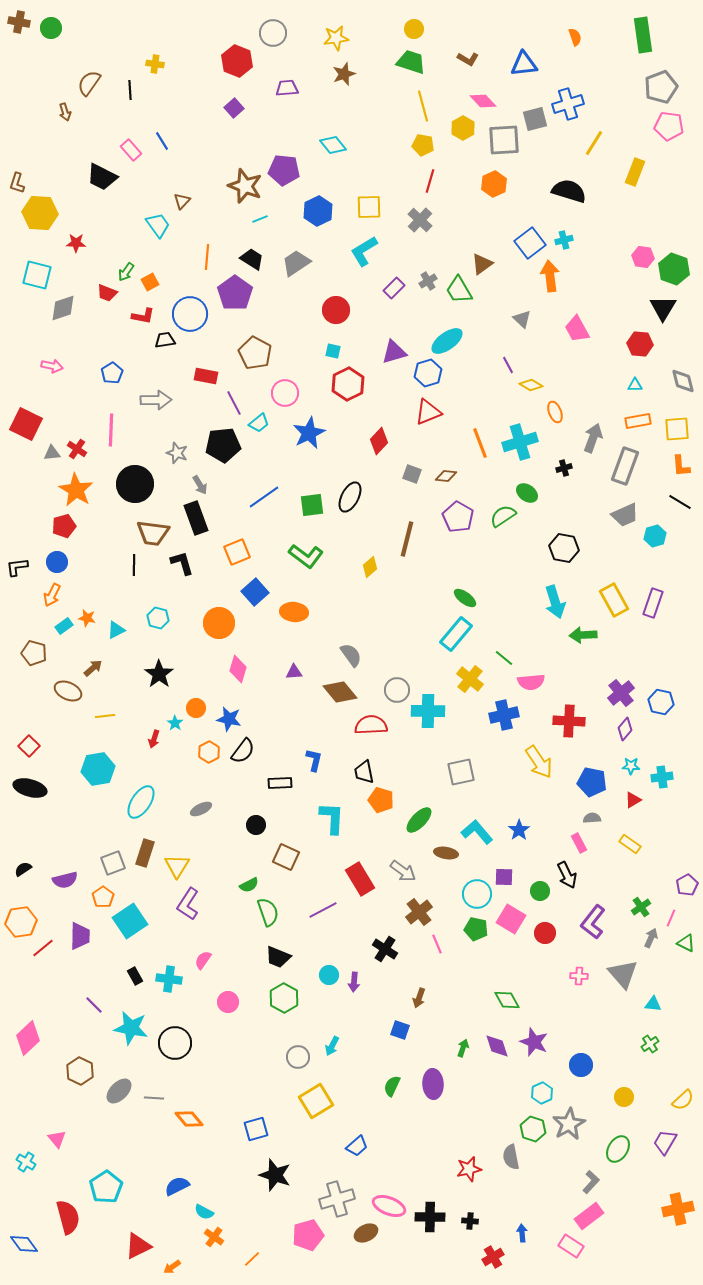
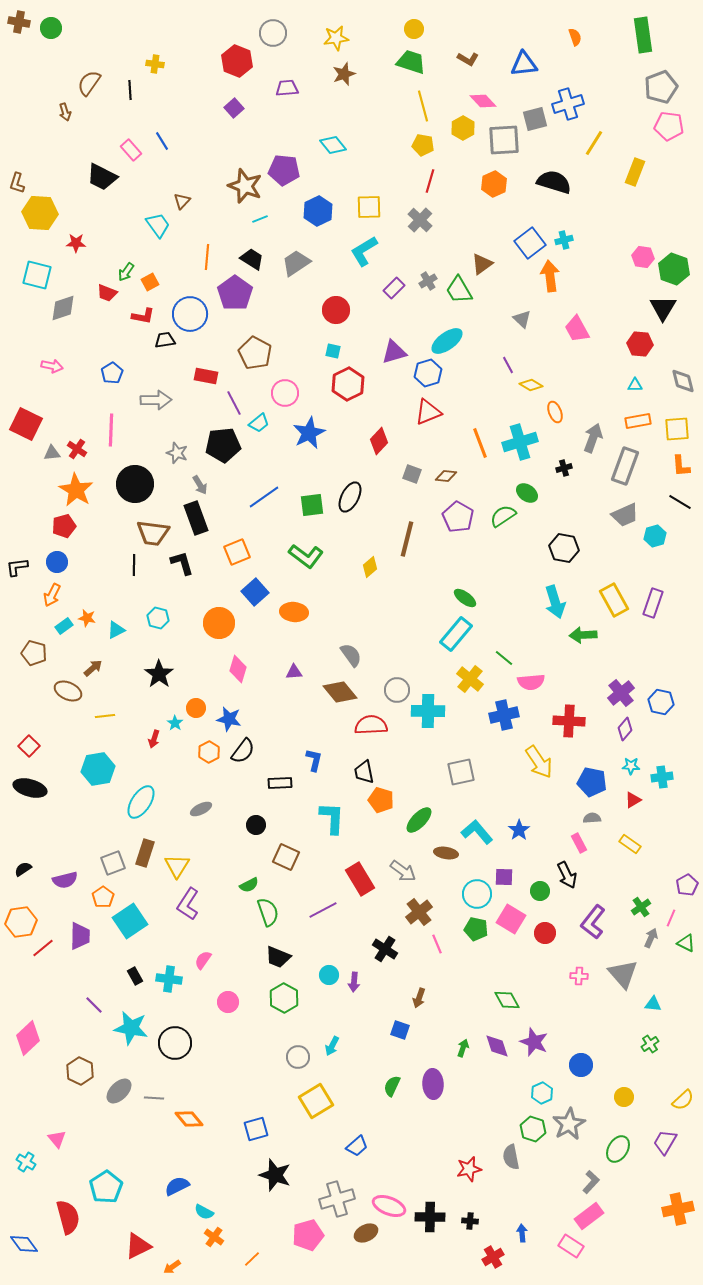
black semicircle at (569, 191): moved 15 px left, 9 px up
